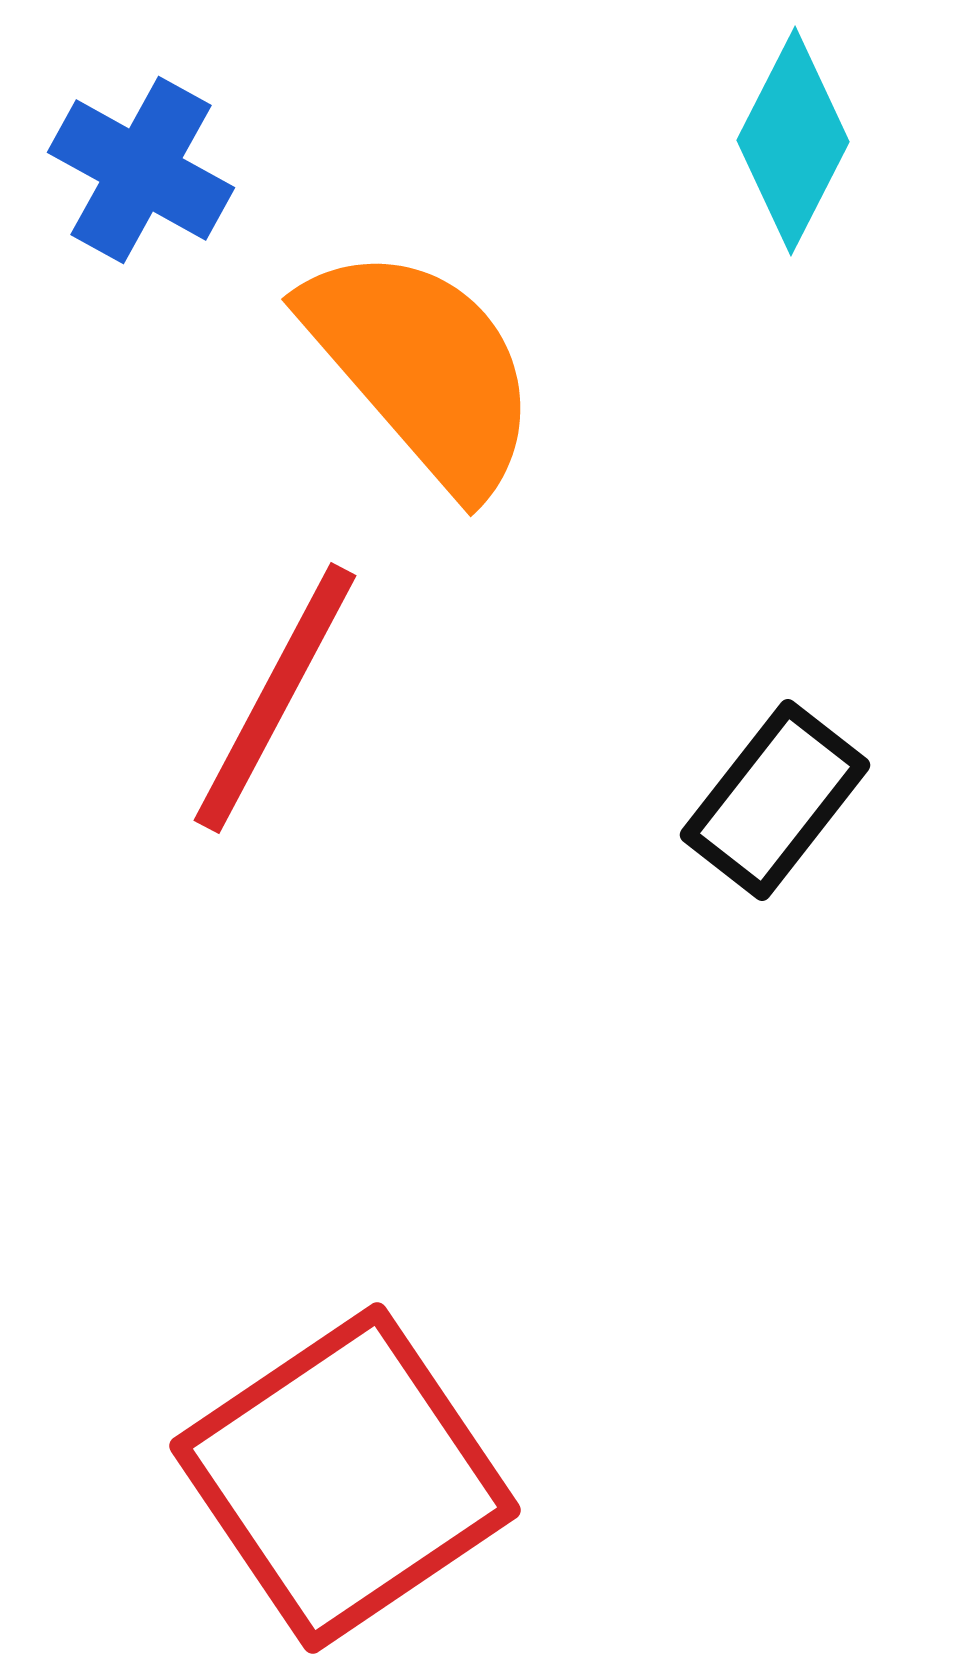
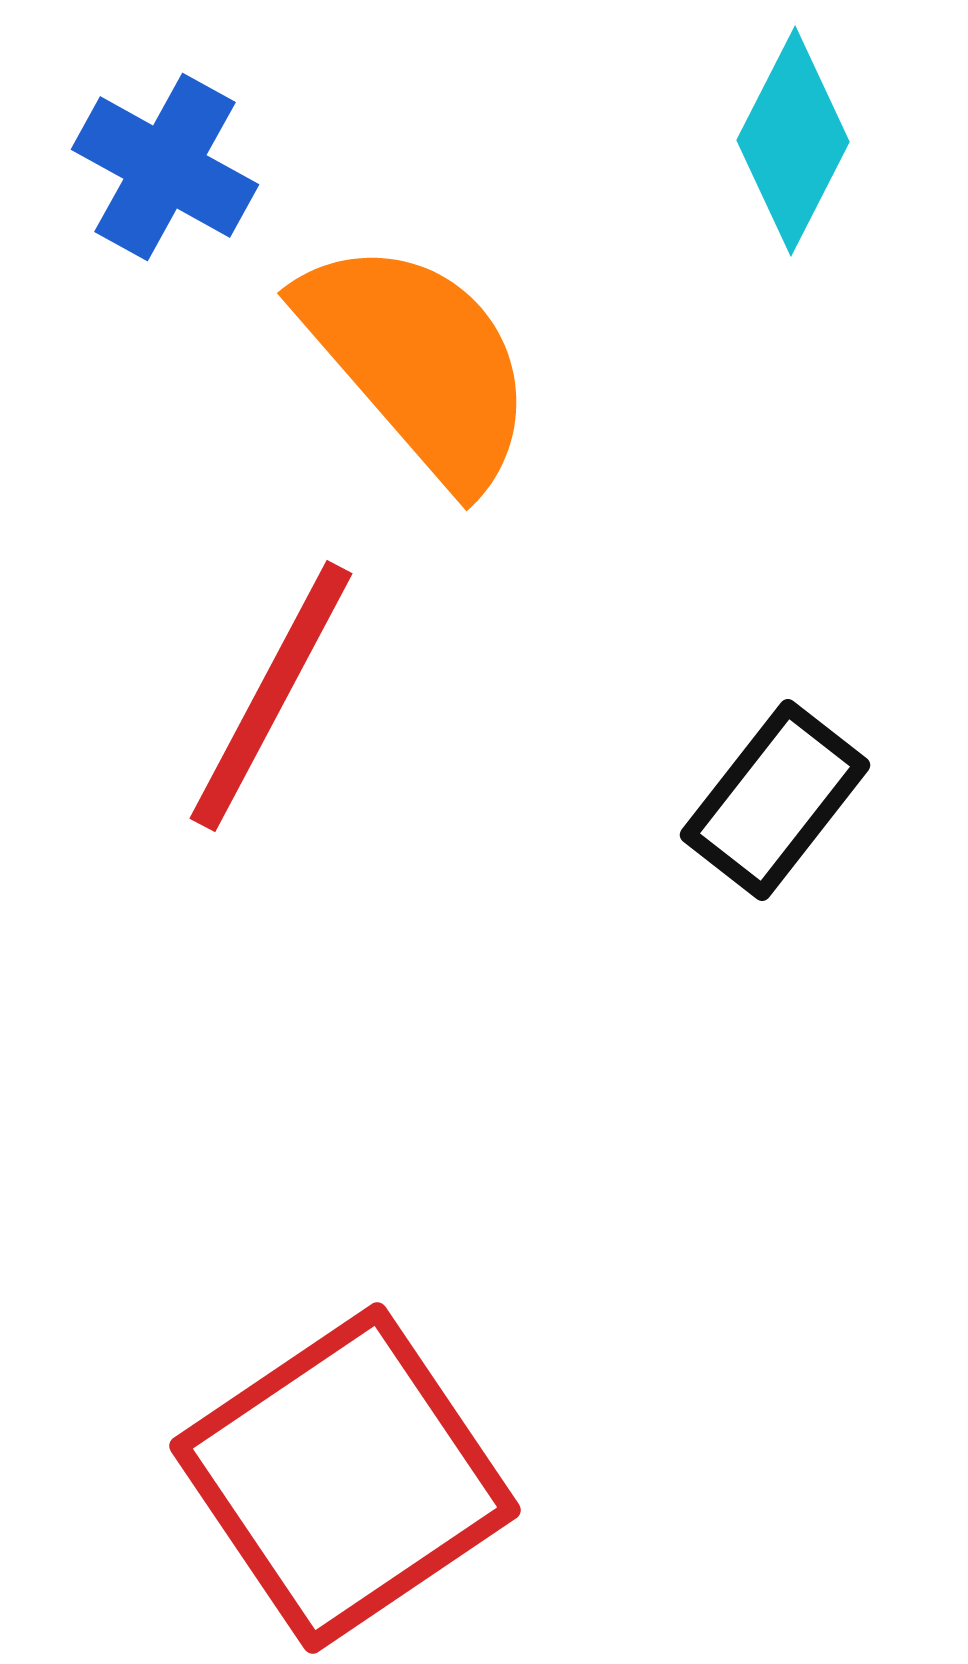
blue cross: moved 24 px right, 3 px up
orange semicircle: moved 4 px left, 6 px up
red line: moved 4 px left, 2 px up
